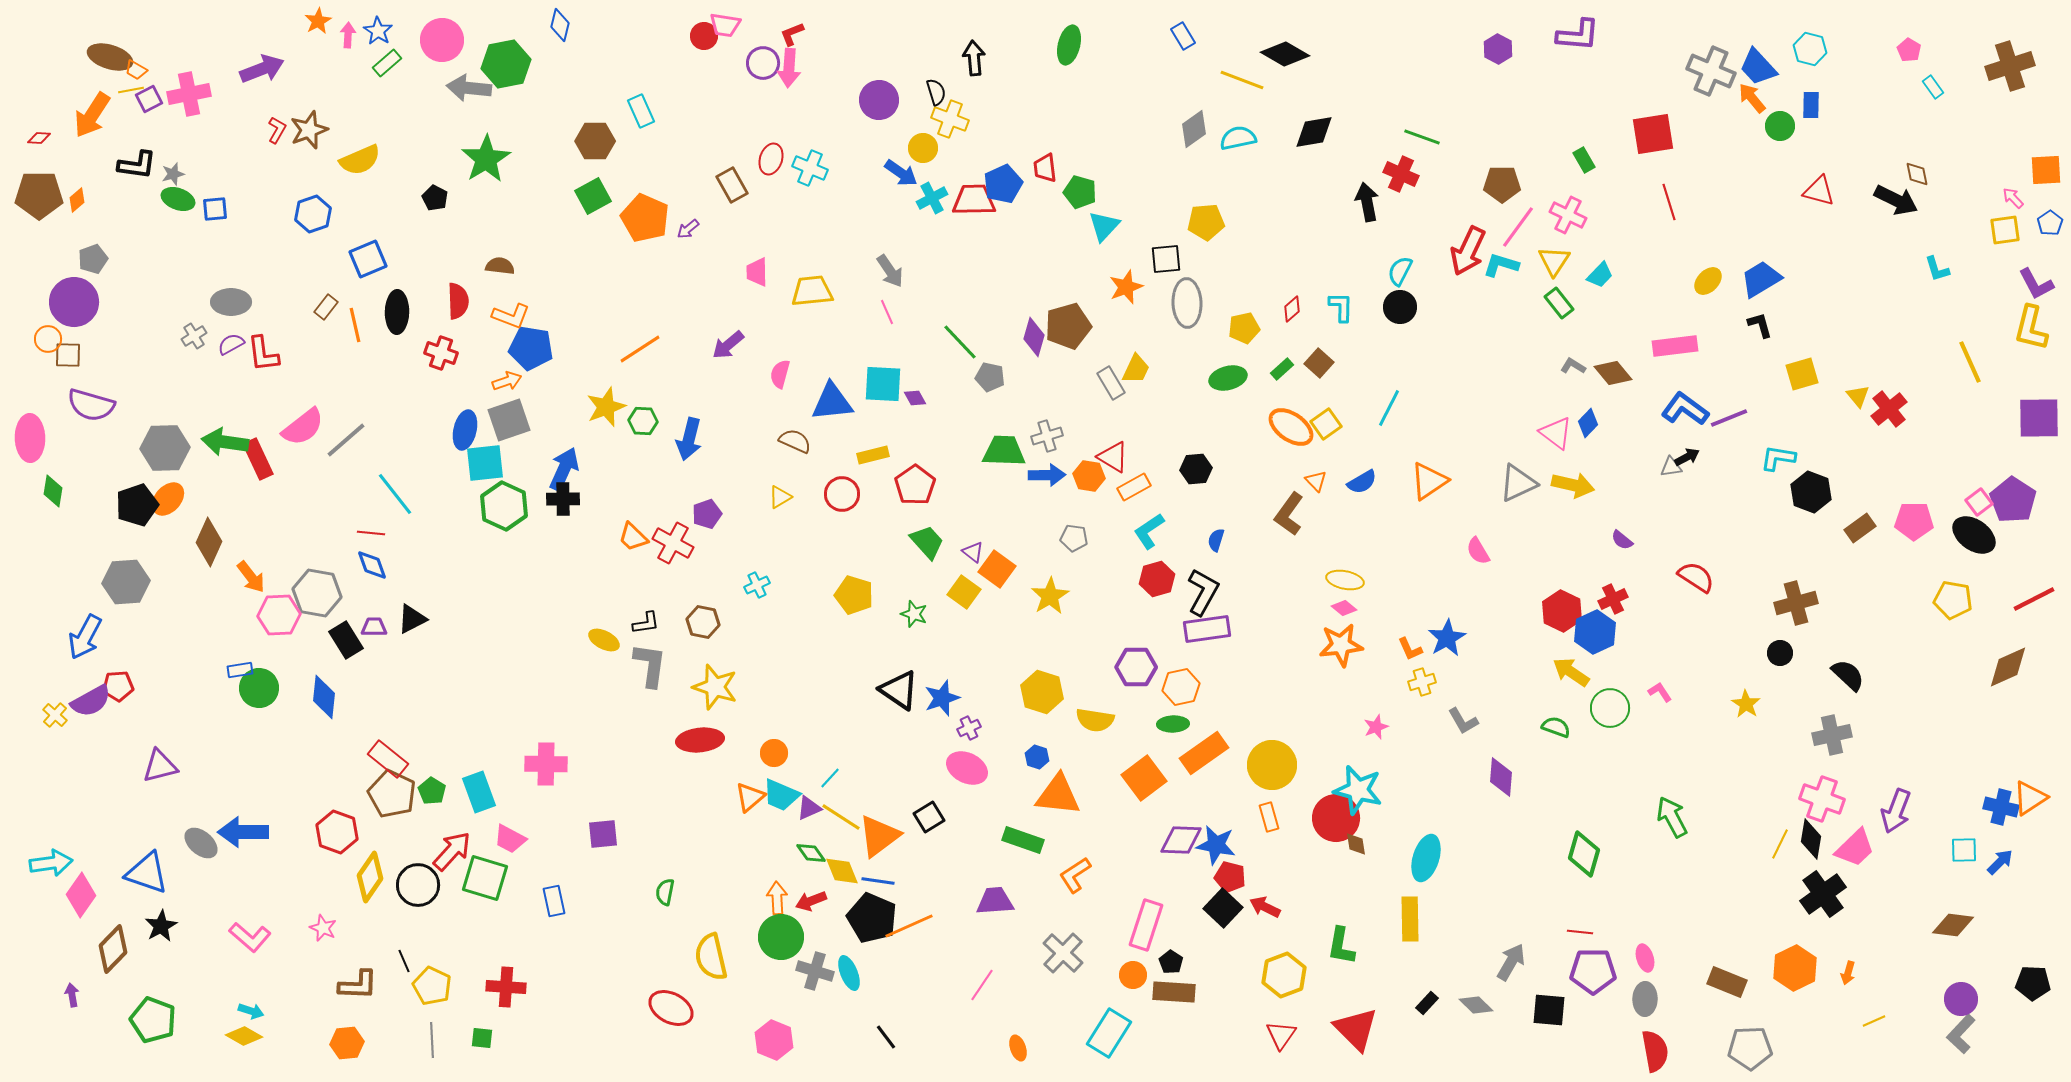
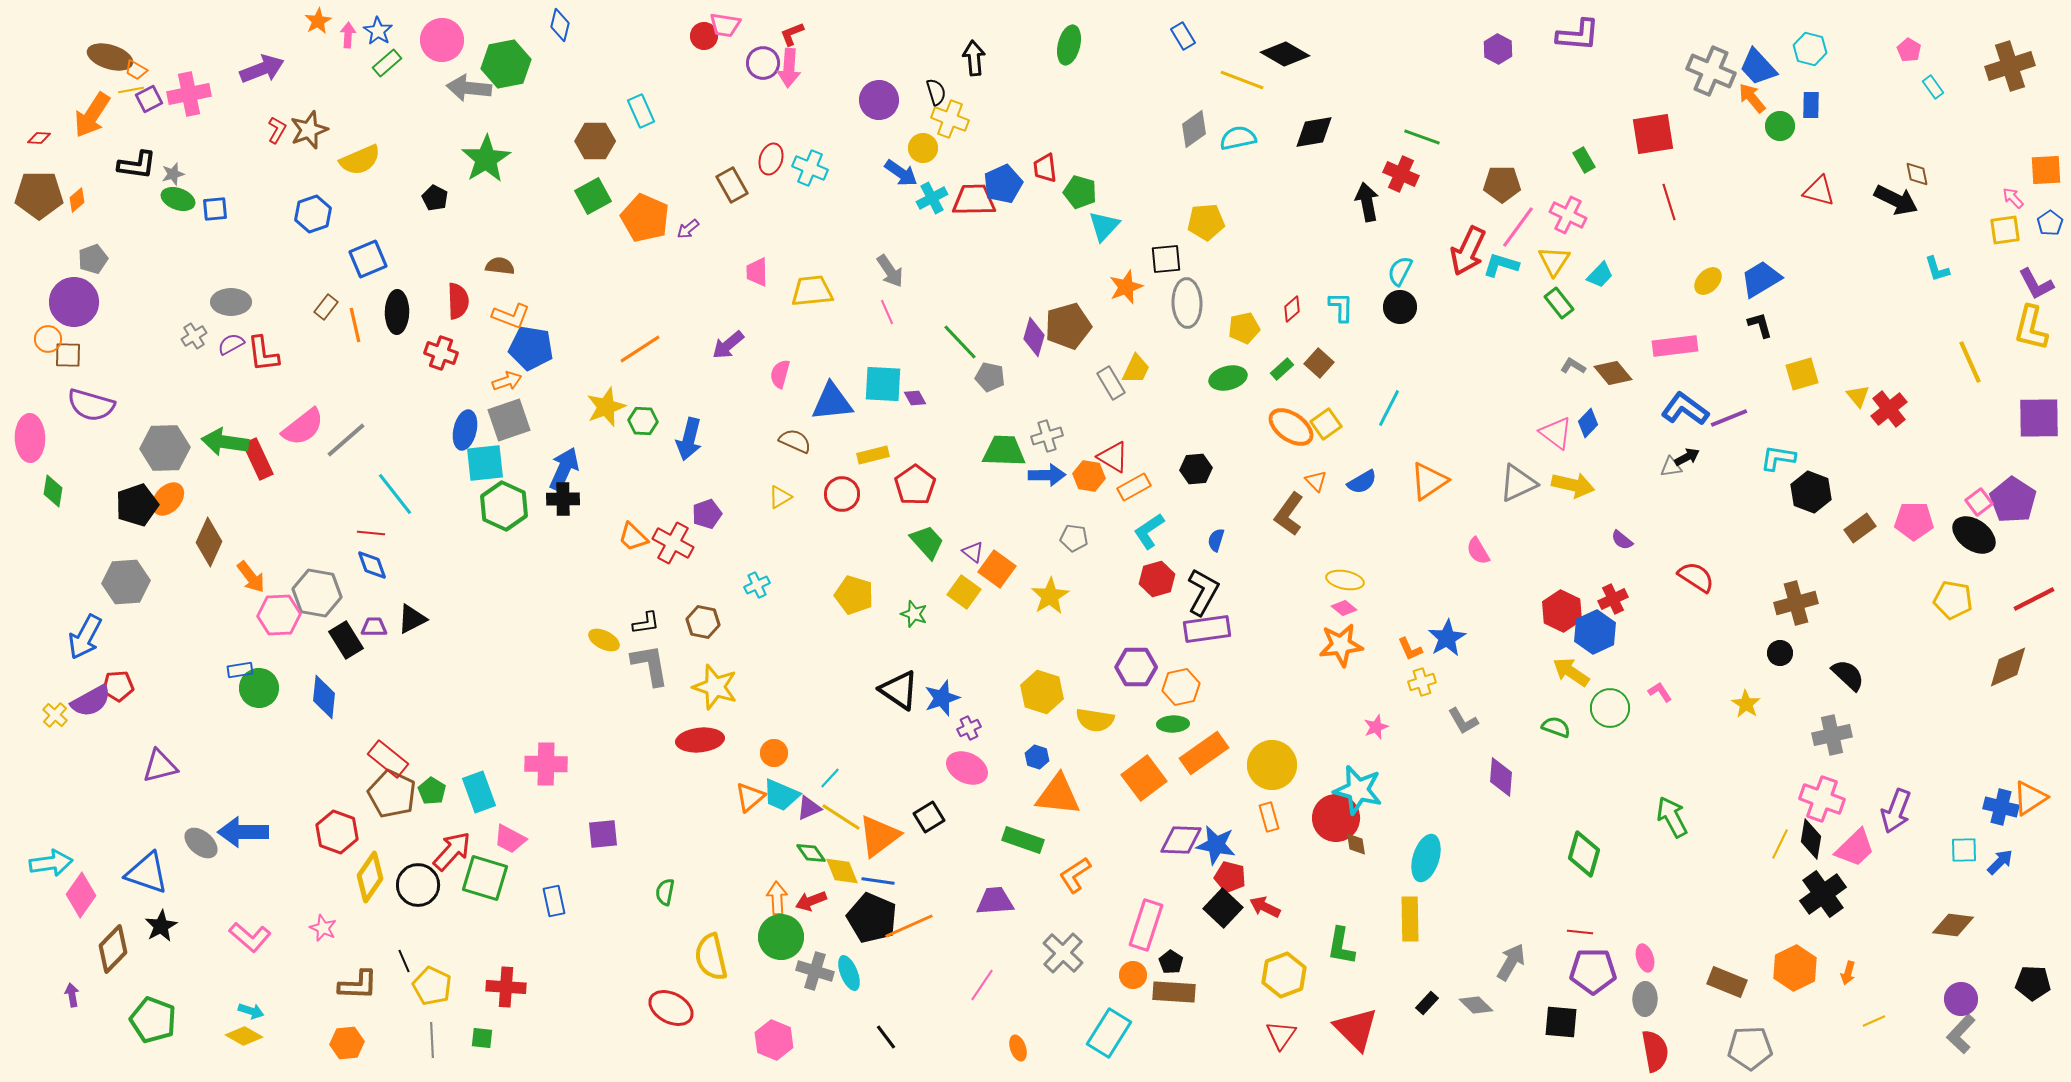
gray L-shape at (650, 665): rotated 18 degrees counterclockwise
black square at (1549, 1010): moved 12 px right, 12 px down
